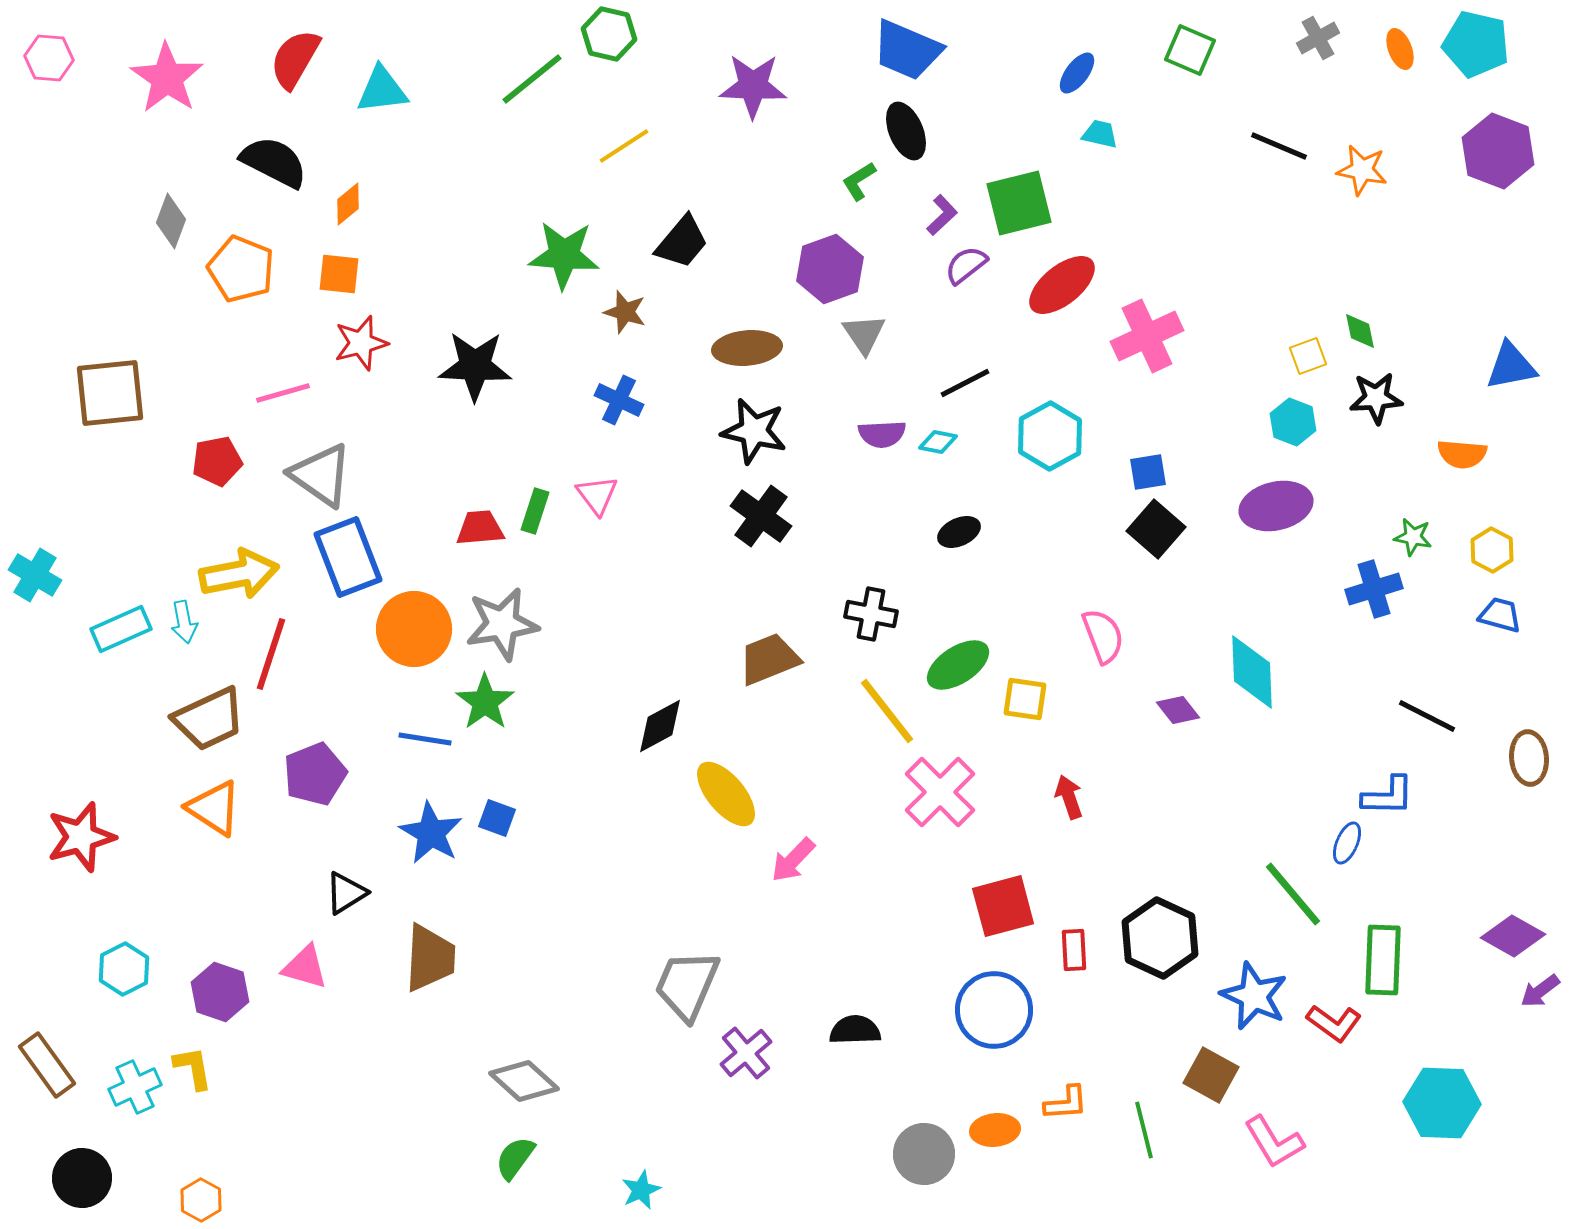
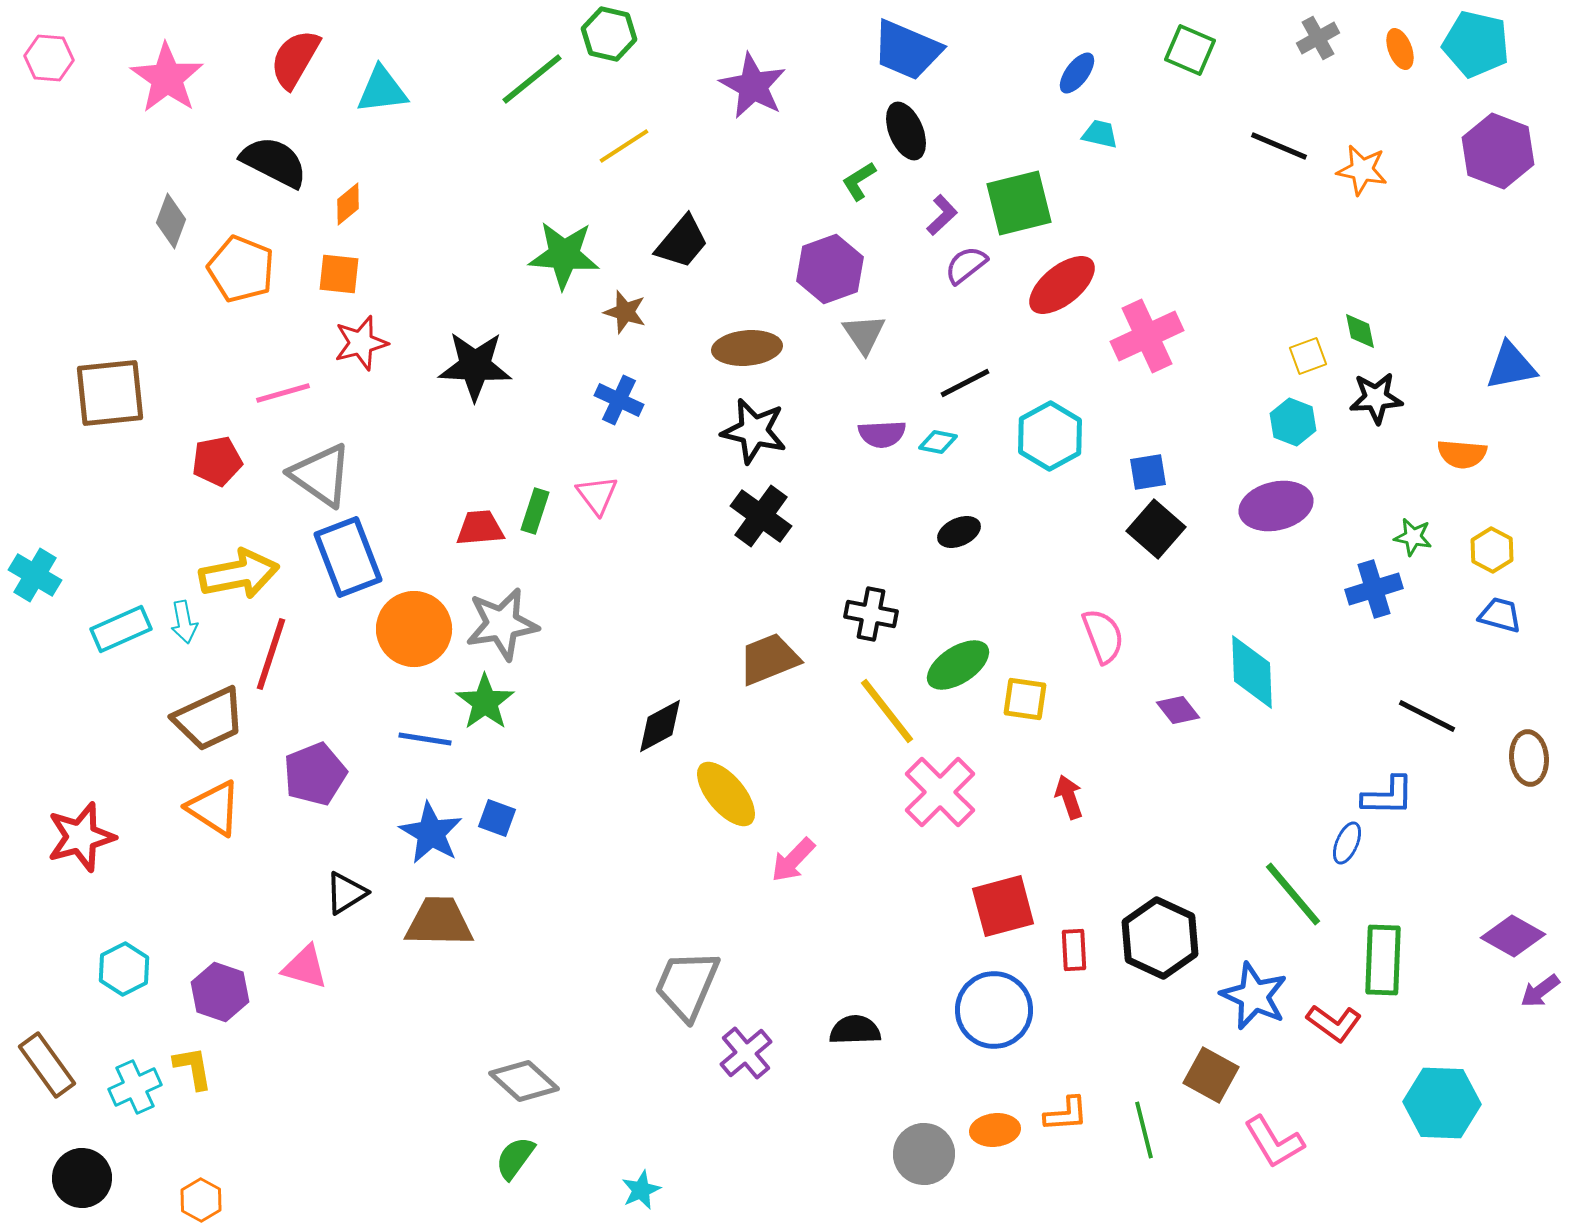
purple star at (753, 86): rotated 26 degrees clockwise
brown trapezoid at (430, 958): moved 9 px right, 36 px up; rotated 92 degrees counterclockwise
orange L-shape at (1066, 1103): moved 11 px down
